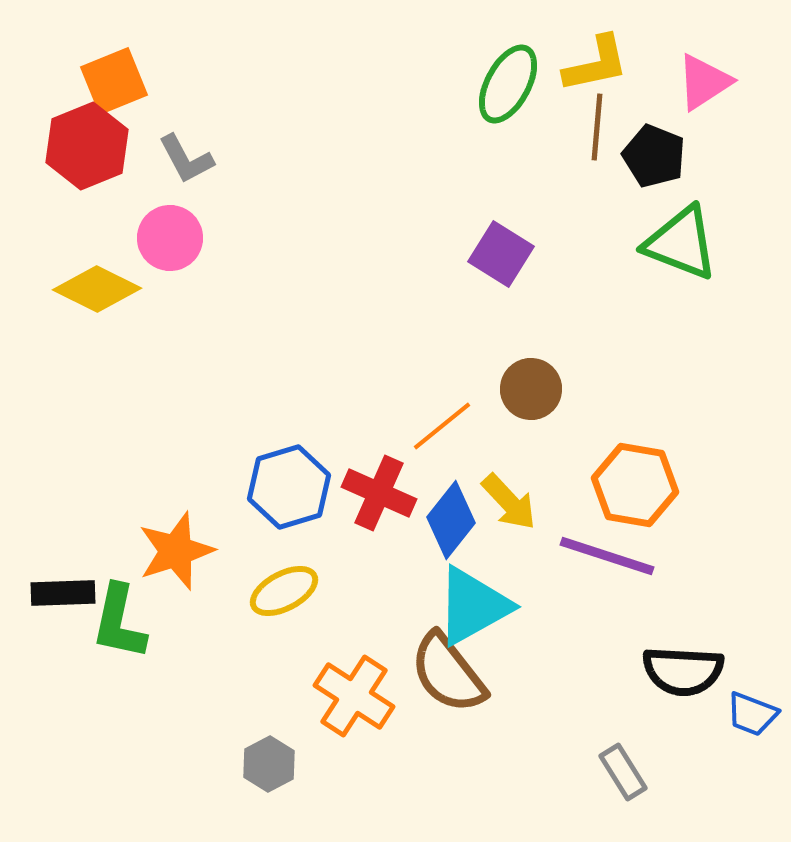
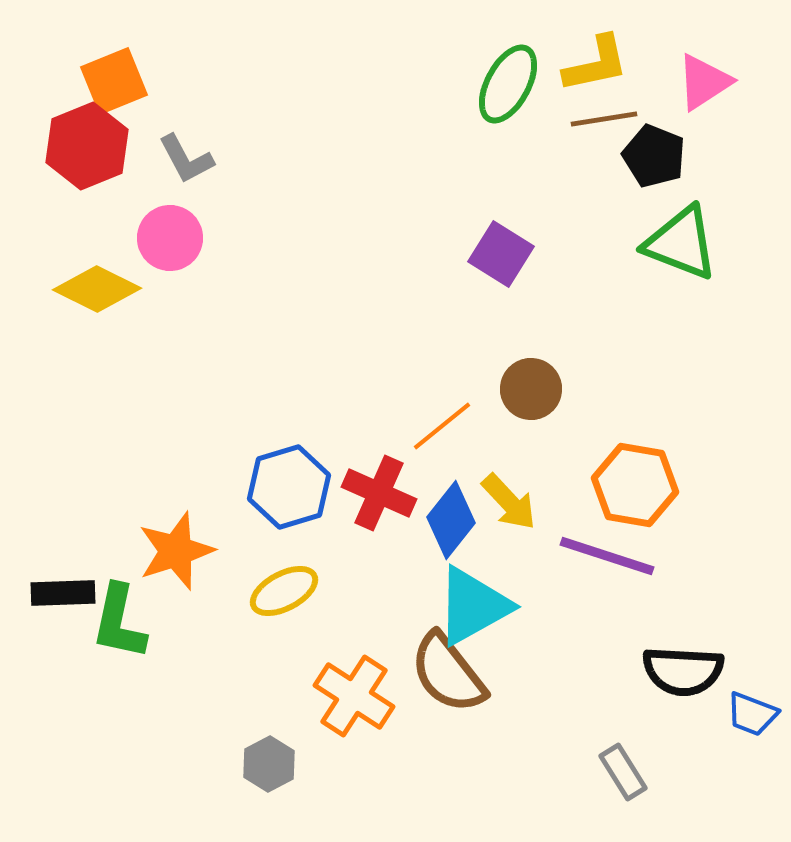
brown line: moved 7 px right, 8 px up; rotated 76 degrees clockwise
